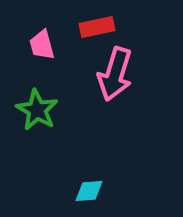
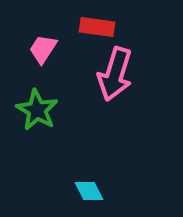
red rectangle: rotated 20 degrees clockwise
pink trapezoid: moved 1 px right, 4 px down; rotated 48 degrees clockwise
cyan diamond: rotated 68 degrees clockwise
